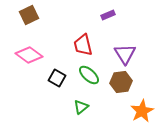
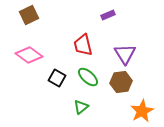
green ellipse: moved 1 px left, 2 px down
